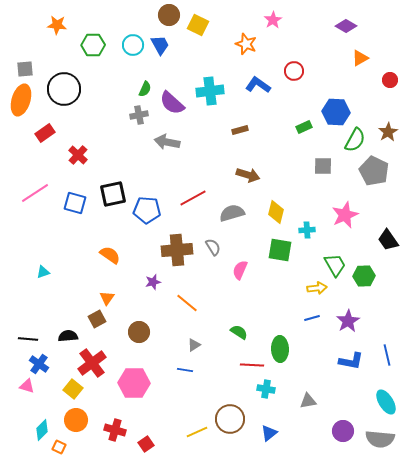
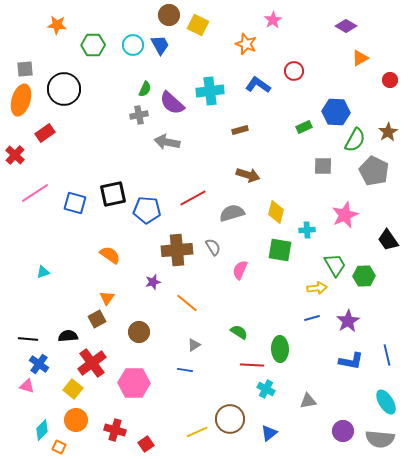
red cross at (78, 155): moved 63 px left
cyan cross at (266, 389): rotated 18 degrees clockwise
